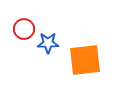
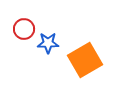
orange square: rotated 24 degrees counterclockwise
